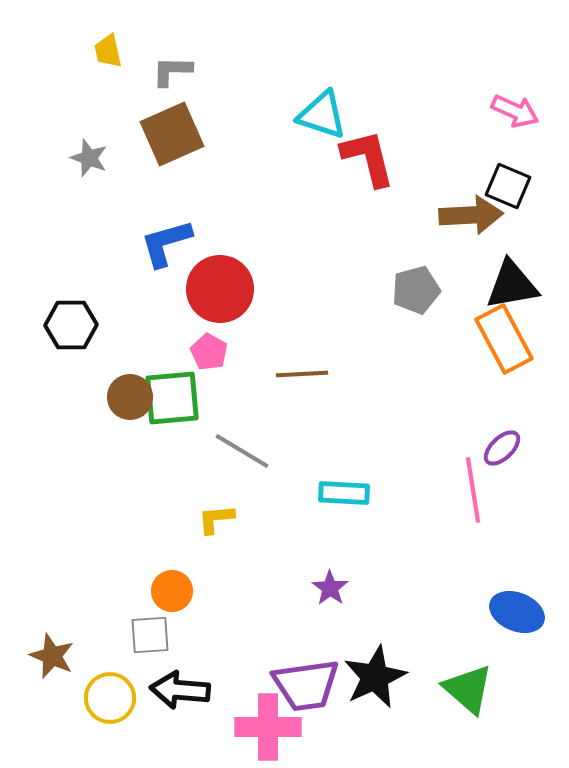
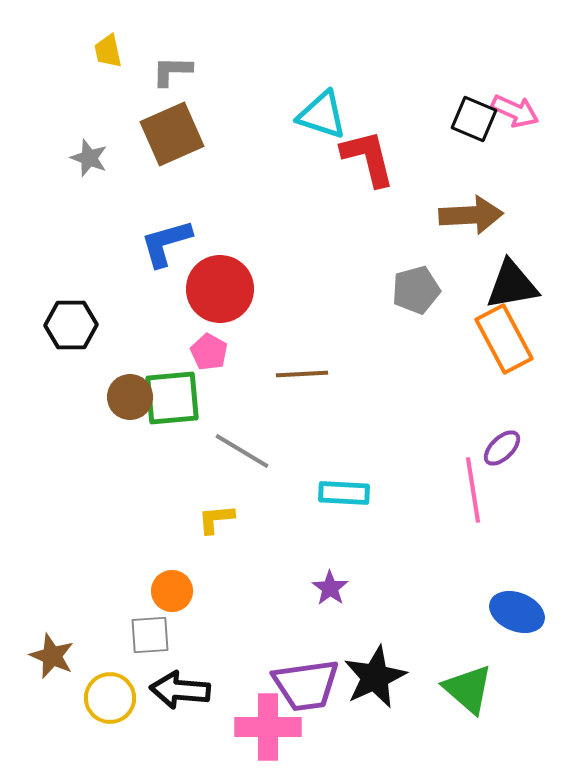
black square: moved 34 px left, 67 px up
